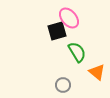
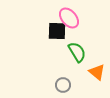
black square: rotated 18 degrees clockwise
